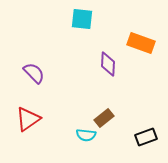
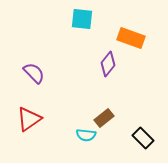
orange rectangle: moved 10 px left, 5 px up
purple diamond: rotated 35 degrees clockwise
red triangle: moved 1 px right
black rectangle: moved 3 px left, 1 px down; rotated 65 degrees clockwise
